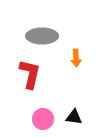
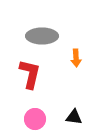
pink circle: moved 8 px left
